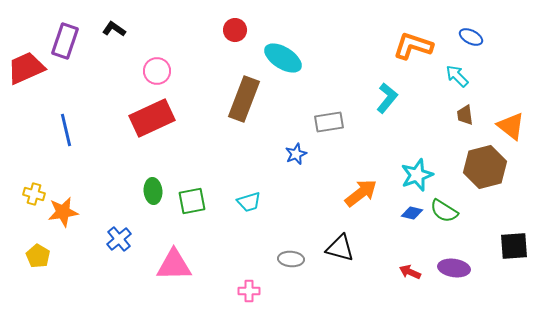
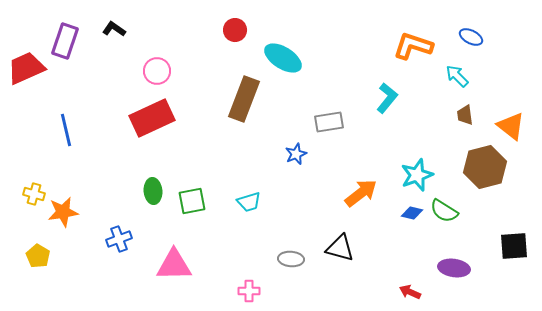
blue cross: rotated 20 degrees clockwise
red arrow: moved 20 px down
